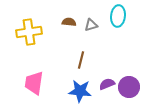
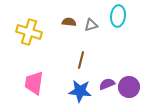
yellow cross: rotated 25 degrees clockwise
